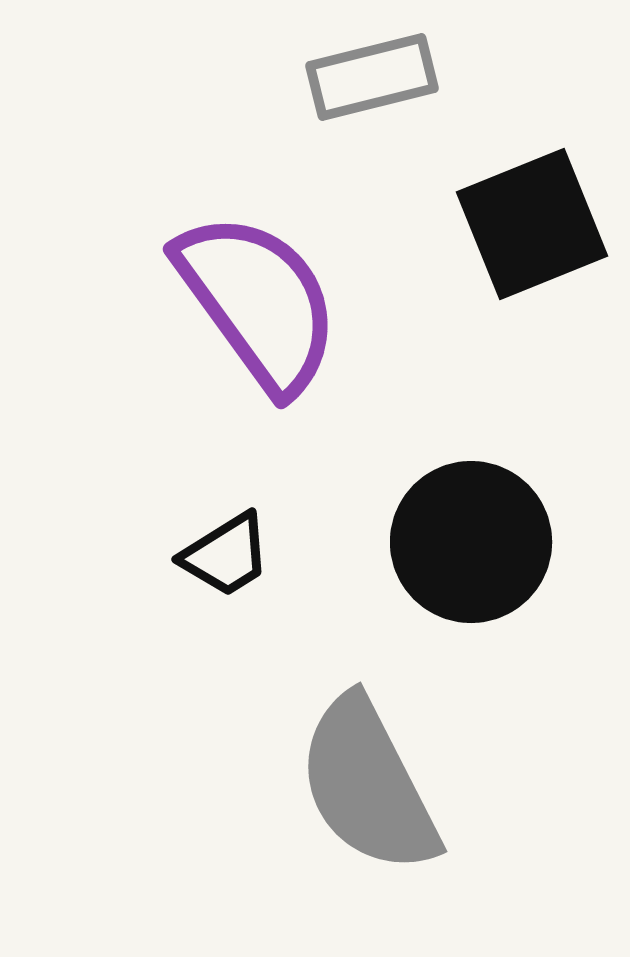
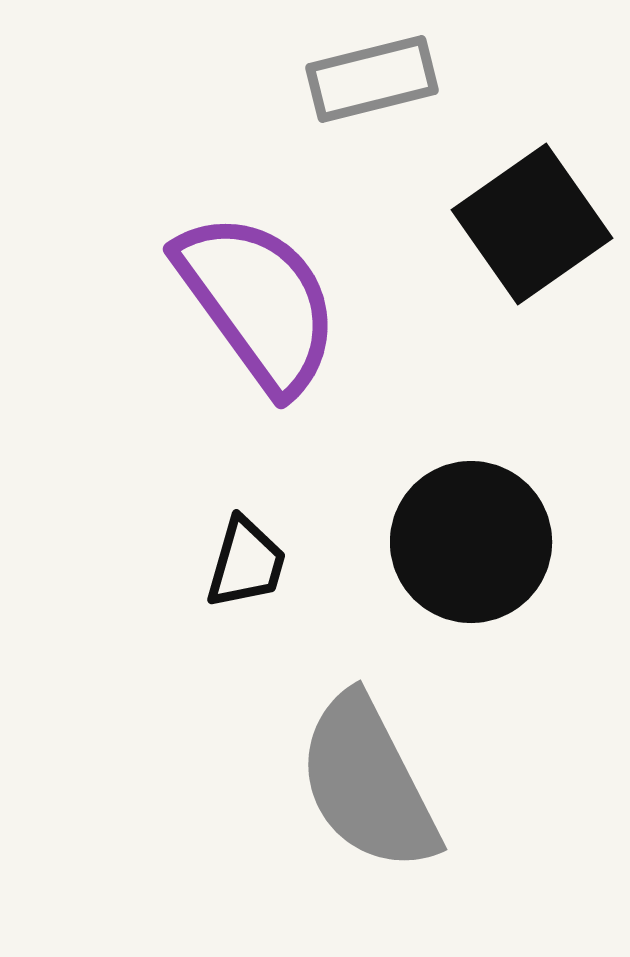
gray rectangle: moved 2 px down
black square: rotated 13 degrees counterclockwise
black trapezoid: moved 20 px right, 8 px down; rotated 42 degrees counterclockwise
gray semicircle: moved 2 px up
